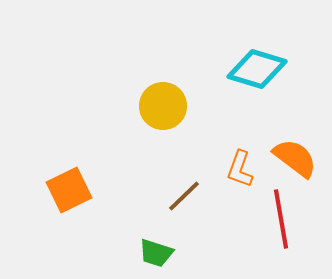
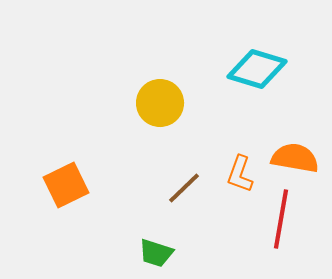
yellow circle: moved 3 px left, 3 px up
orange semicircle: rotated 27 degrees counterclockwise
orange L-shape: moved 5 px down
orange square: moved 3 px left, 5 px up
brown line: moved 8 px up
red line: rotated 20 degrees clockwise
